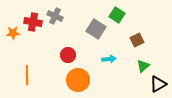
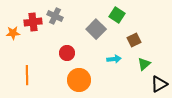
red cross: rotated 18 degrees counterclockwise
gray square: rotated 12 degrees clockwise
brown square: moved 3 px left
red circle: moved 1 px left, 2 px up
cyan arrow: moved 5 px right
green triangle: moved 1 px right, 2 px up
orange circle: moved 1 px right
black triangle: moved 1 px right
